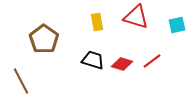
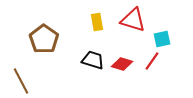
red triangle: moved 3 px left, 3 px down
cyan square: moved 15 px left, 14 px down
red line: rotated 18 degrees counterclockwise
